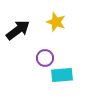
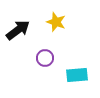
cyan rectangle: moved 15 px right
